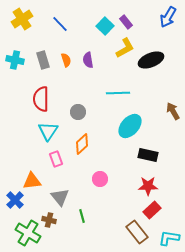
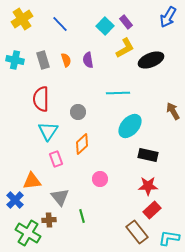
brown cross: rotated 16 degrees counterclockwise
